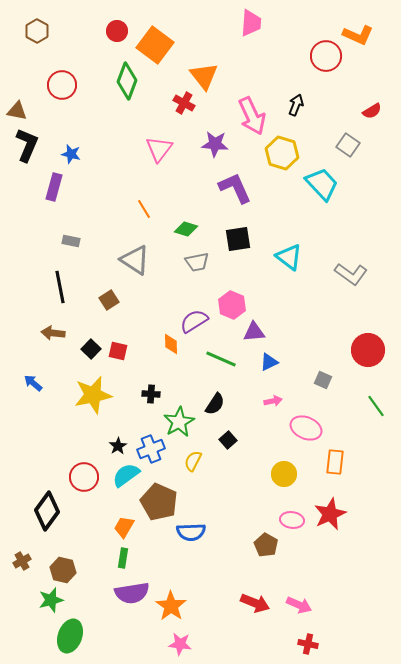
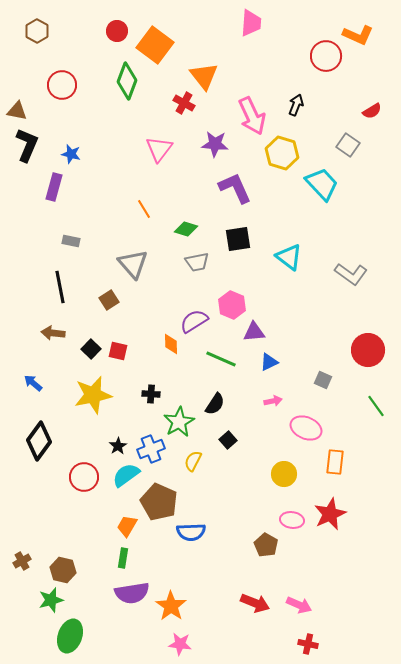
gray triangle at (135, 260): moved 2 px left, 4 px down; rotated 16 degrees clockwise
black diamond at (47, 511): moved 8 px left, 70 px up
orange trapezoid at (124, 527): moved 3 px right, 1 px up
